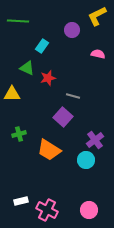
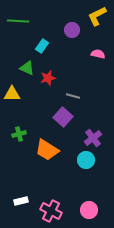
purple cross: moved 2 px left, 2 px up
orange trapezoid: moved 2 px left
pink cross: moved 4 px right, 1 px down
